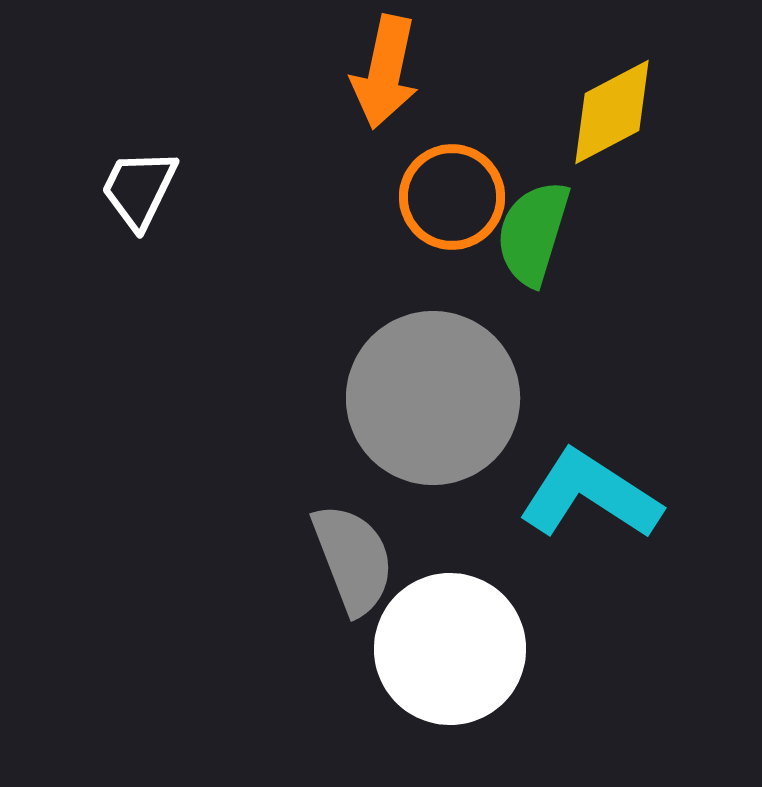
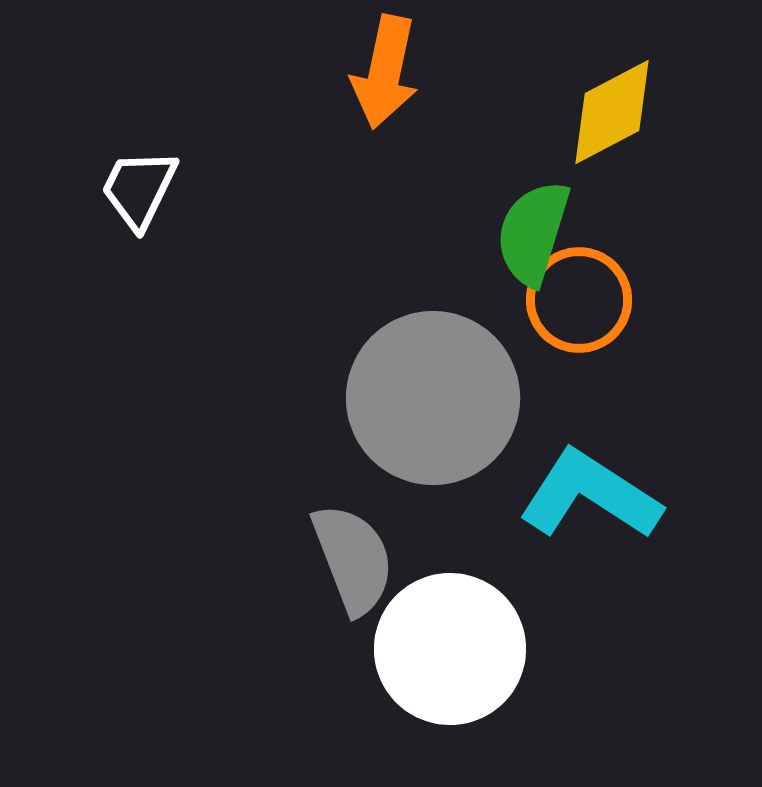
orange circle: moved 127 px right, 103 px down
